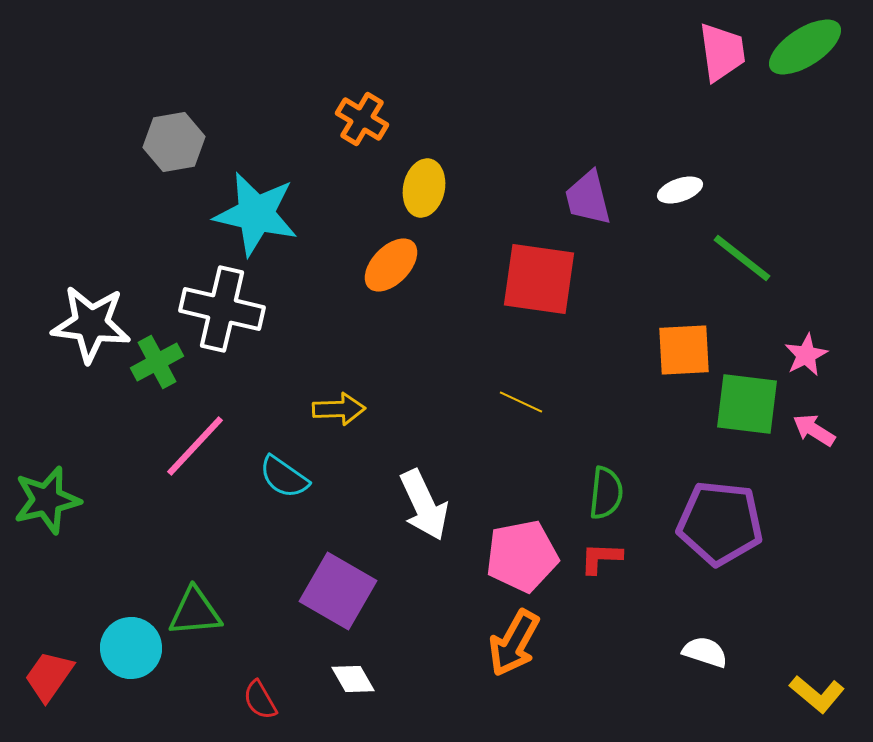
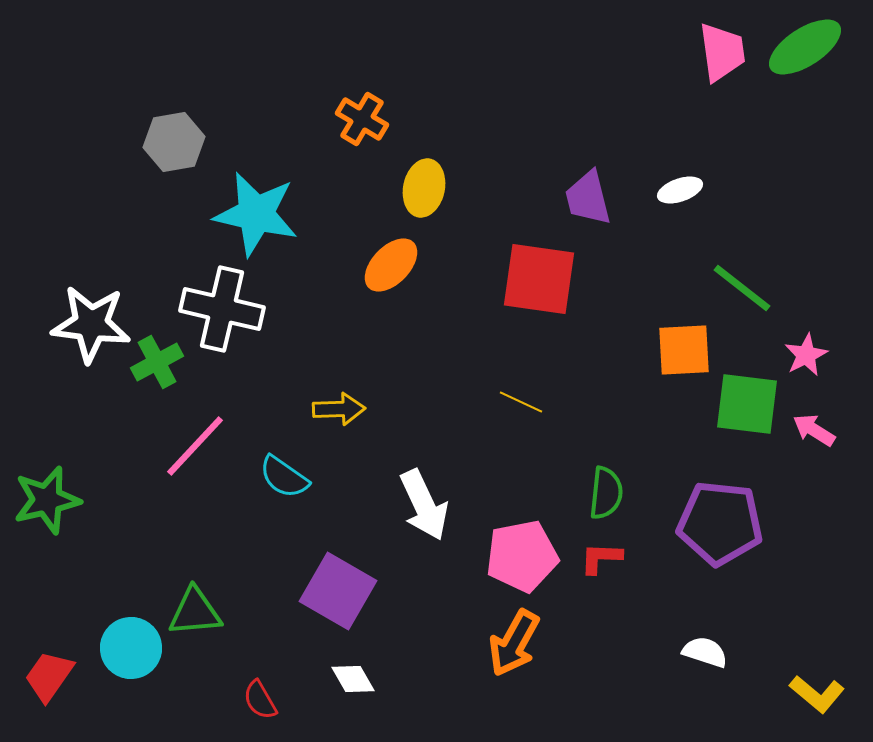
green line: moved 30 px down
